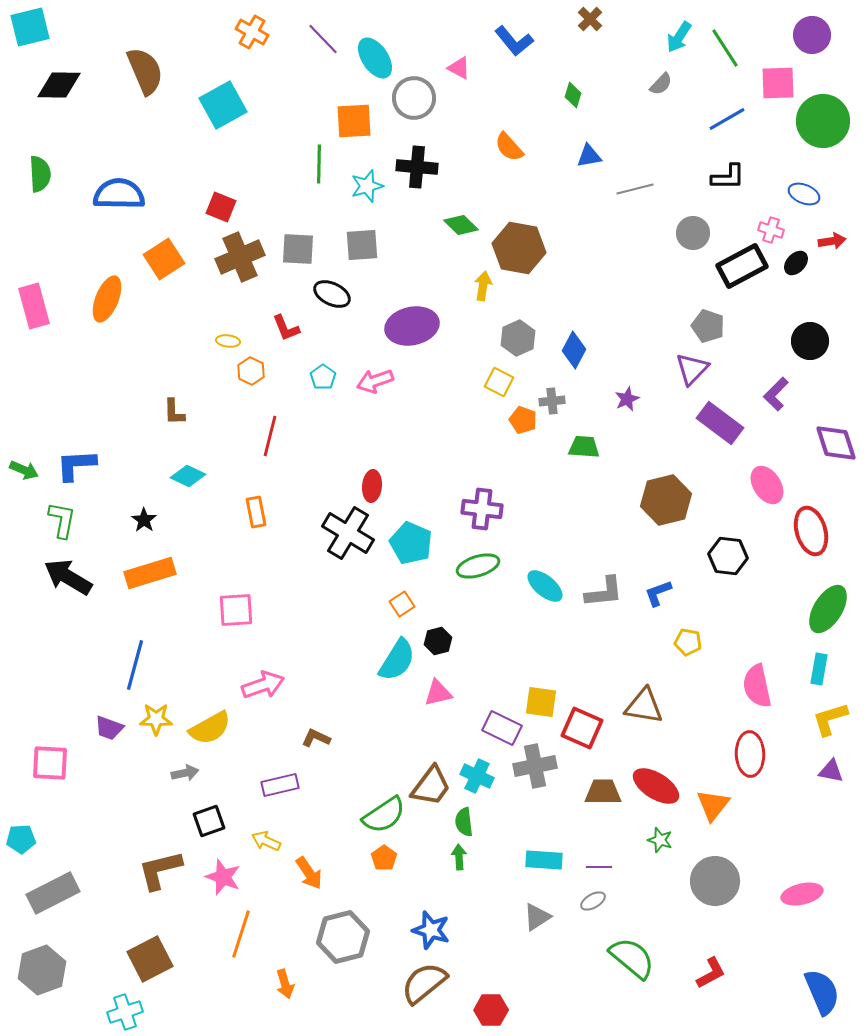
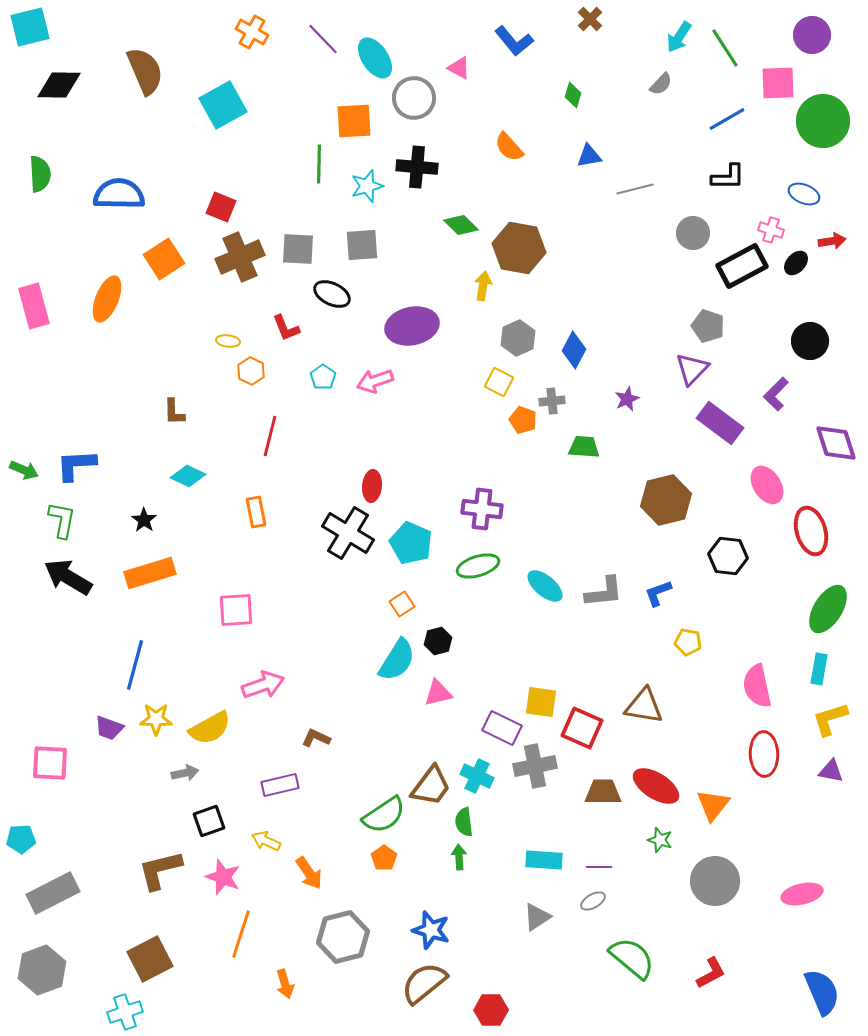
red ellipse at (750, 754): moved 14 px right
